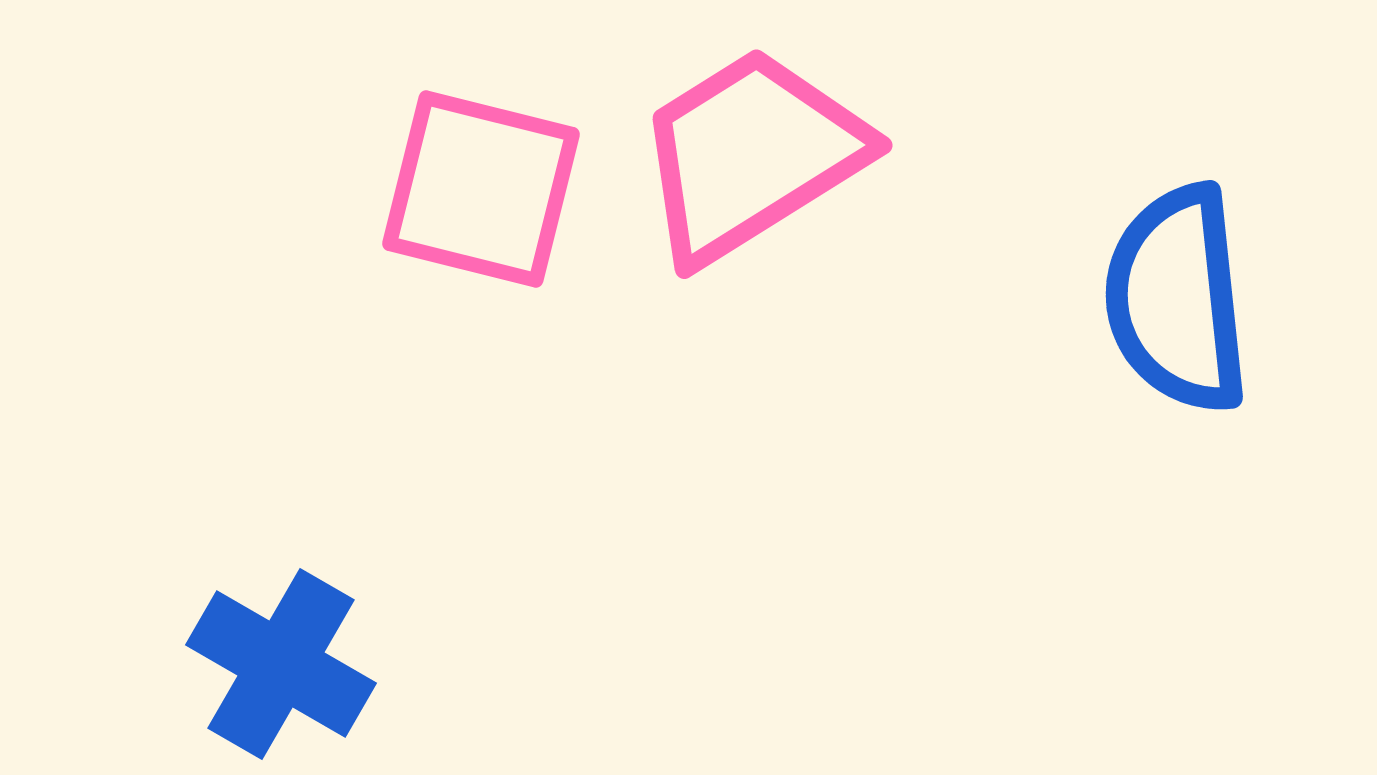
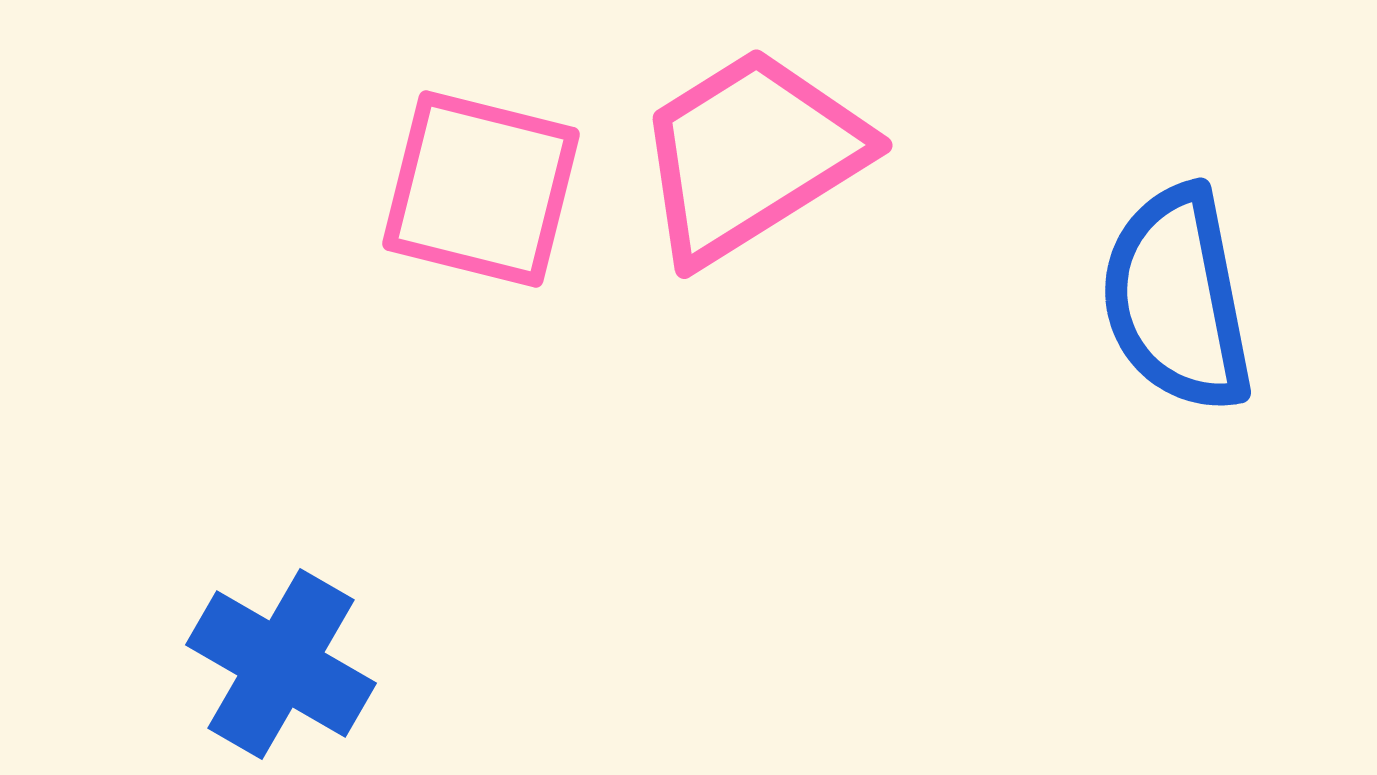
blue semicircle: rotated 5 degrees counterclockwise
